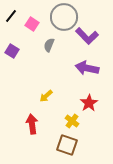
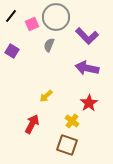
gray circle: moved 8 px left
pink square: rotated 32 degrees clockwise
red arrow: rotated 36 degrees clockwise
